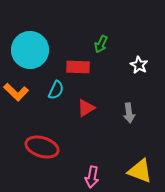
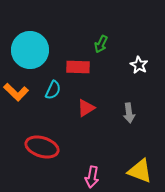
cyan semicircle: moved 3 px left
